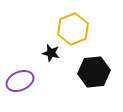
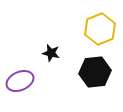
yellow hexagon: moved 27 px right
black hexagon: moved 1 px right
